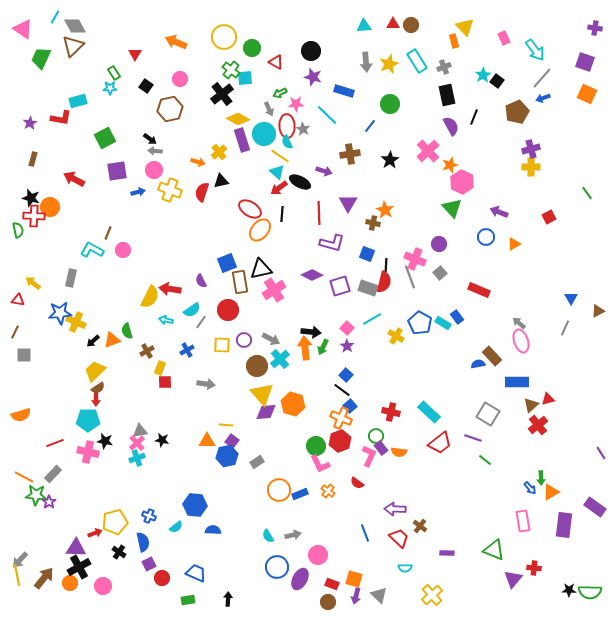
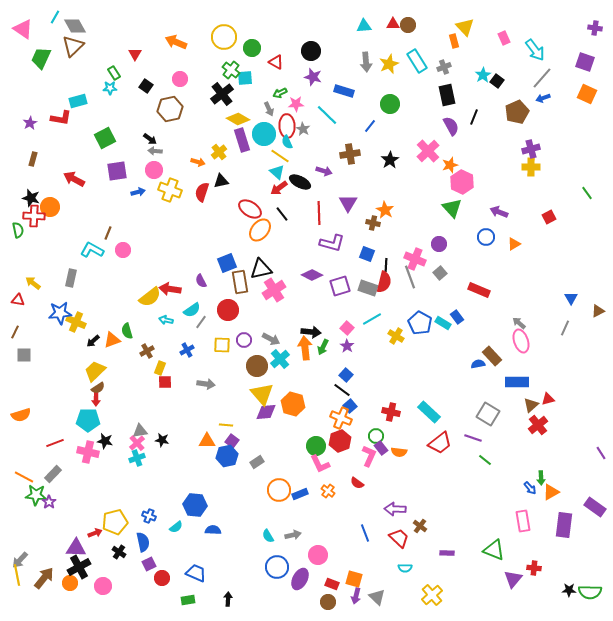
brown circle at (411, 25): moved 3 px left
black line at (282, 214): rotated 42 degrees counterclockwise
yellow semicircle at (150, 297): rotated 25 degrees clockwise
gray triangle at (379, 595): moved 2 px left, 2 px down
